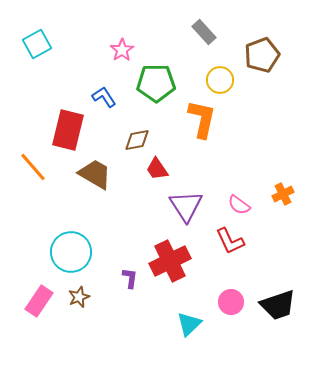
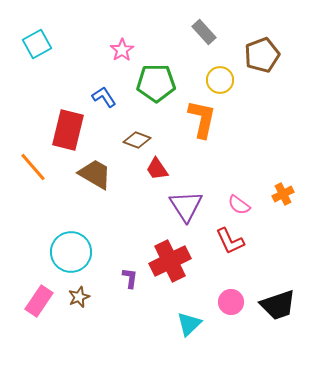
brown diamond: rotated 32 degrees clockwise
